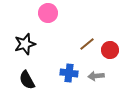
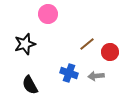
pink circle: moved 1 px down
red circle: moved 2 px down
blue cross: rotated 12 degrees clockwise
black semicircle: moved 3 px right, 5 px down
